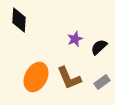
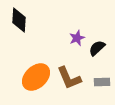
purple star: moved 2 px right, 1 px up
black semicircle: moved 2 px left, 1 px down
orange ellipse: rotated 20 degrees clockwise
gray rectangle: rotated 35 degrees clockwise
